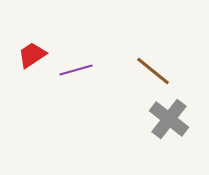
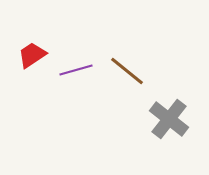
brown line: moved 26 px left
